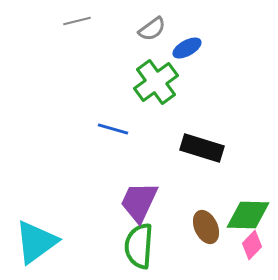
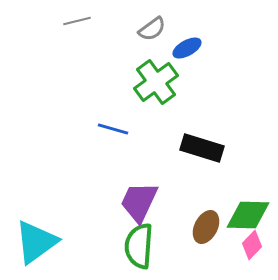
brown ellipse: rotated 52 degrees clockwise
